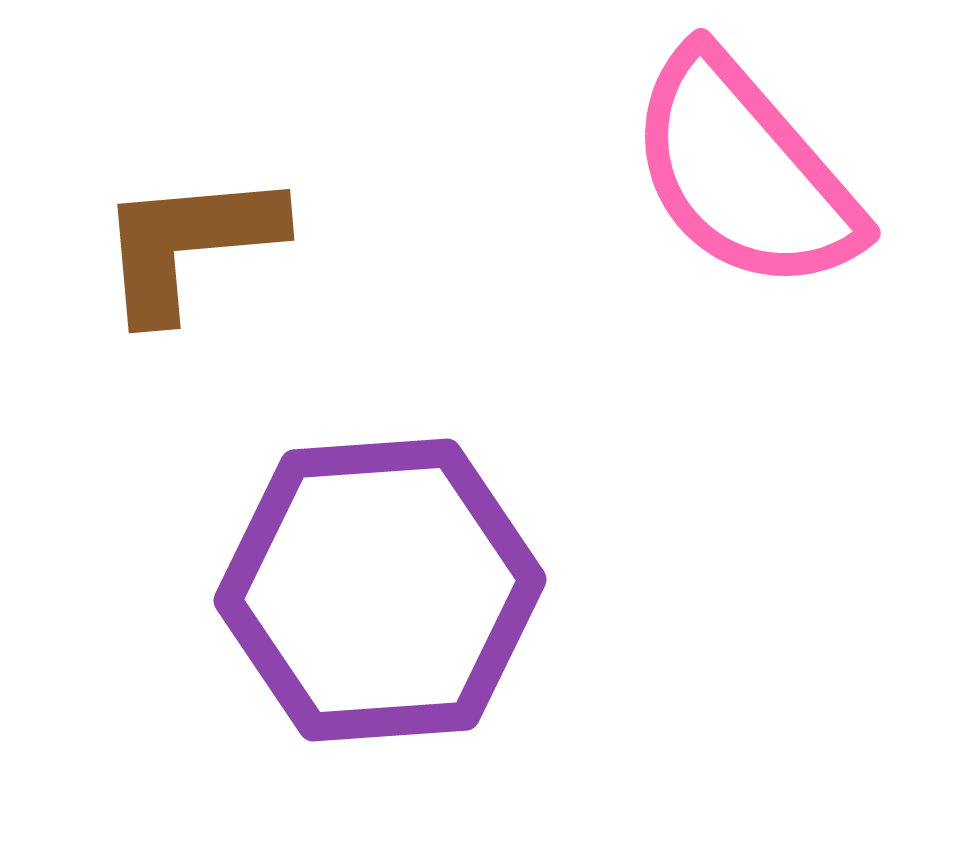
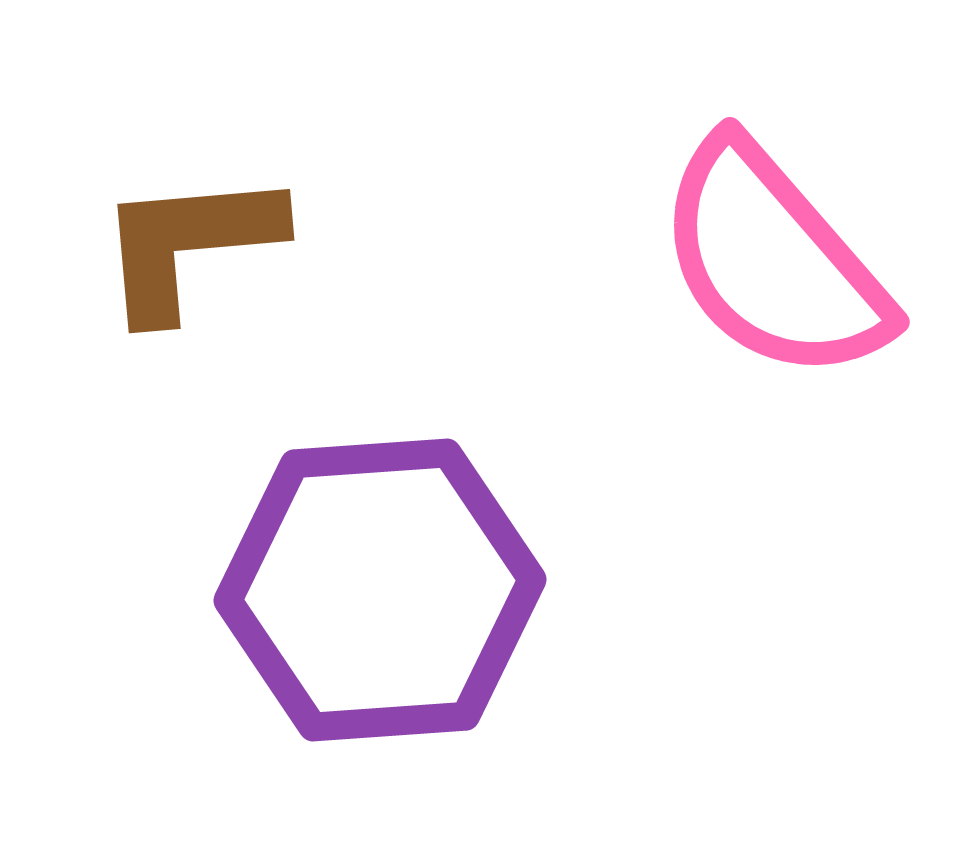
pink semicircle: moved 29 px right, 89 px down
